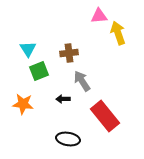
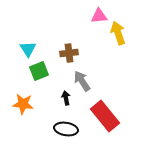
black arrow: moved 3 px right, 1 px up; rotated 80 degrees clockwise
black ellipse: moved 2 px left, 10 px up
